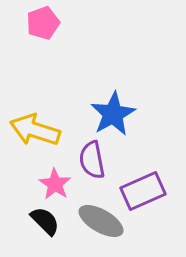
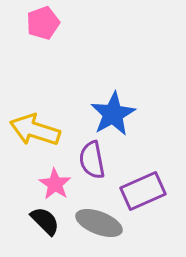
gray ellipse: moved 2 px left, 2 px down; rotated 9 degrees counterclockwise
